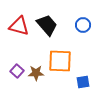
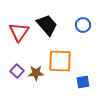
red triangle: moved 6 px down; rotated 50 degrees clockwise
